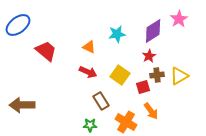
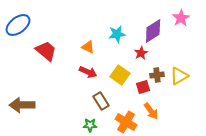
pink star: moved 2 px right, 1 px up
orange triangle: moved 1 px left
red star: moved 8 px left, 3 px up
